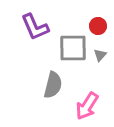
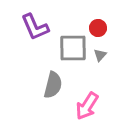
red circle: moved 2 px down
